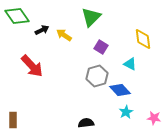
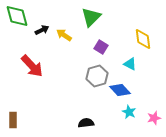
green diamond: rotated 20 degrees clockwise
cyan star: moved 3 px right; rotated 16 degrees counterclockwise
pink star: rotated 24 degrees counterclockwise
